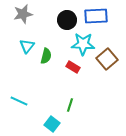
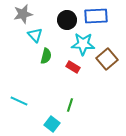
cyan triangle: moved 8 px right, 11 px up; rotated 21 degrees counterclockwise
